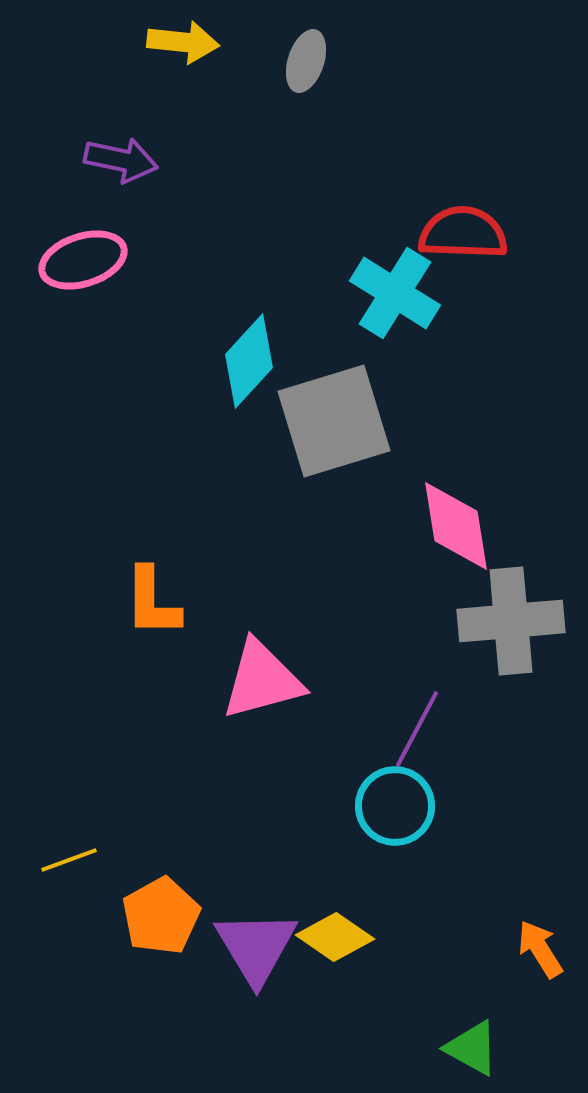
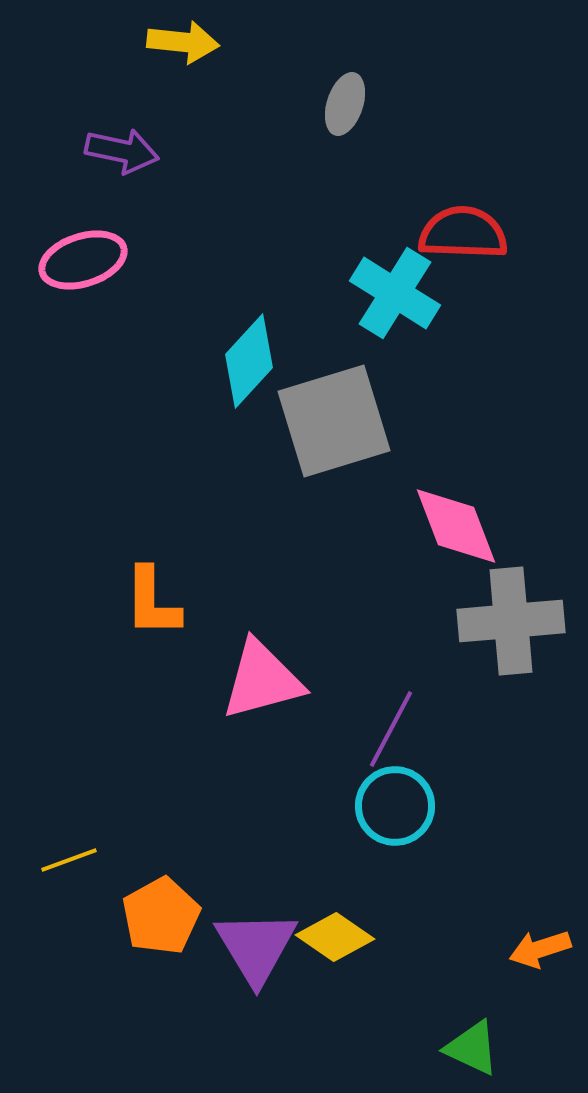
gray ellipse: moved 39 px right, 43 px down
purple arrow: moved 1 px right, 9 px up
pink diamond: rotated 12 degrees counterclockwise
purple line: moved 26 px left
orange arrow: rotated 76 degrees counterclockwise
green triangle: rotated 4 degrees counterclockwise
